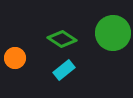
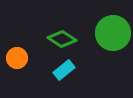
orange circle: moved 2 px right
